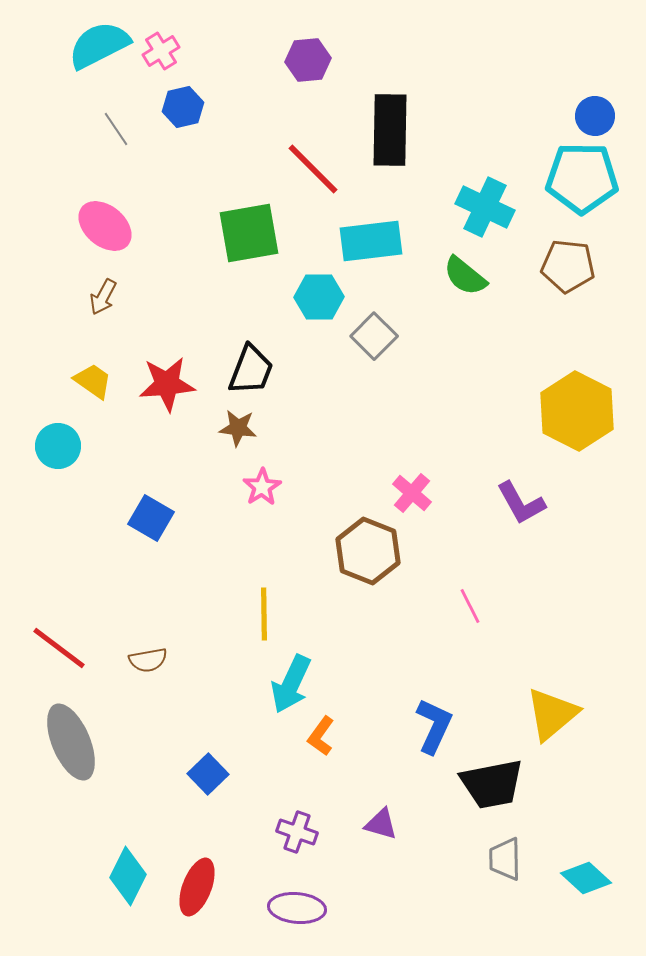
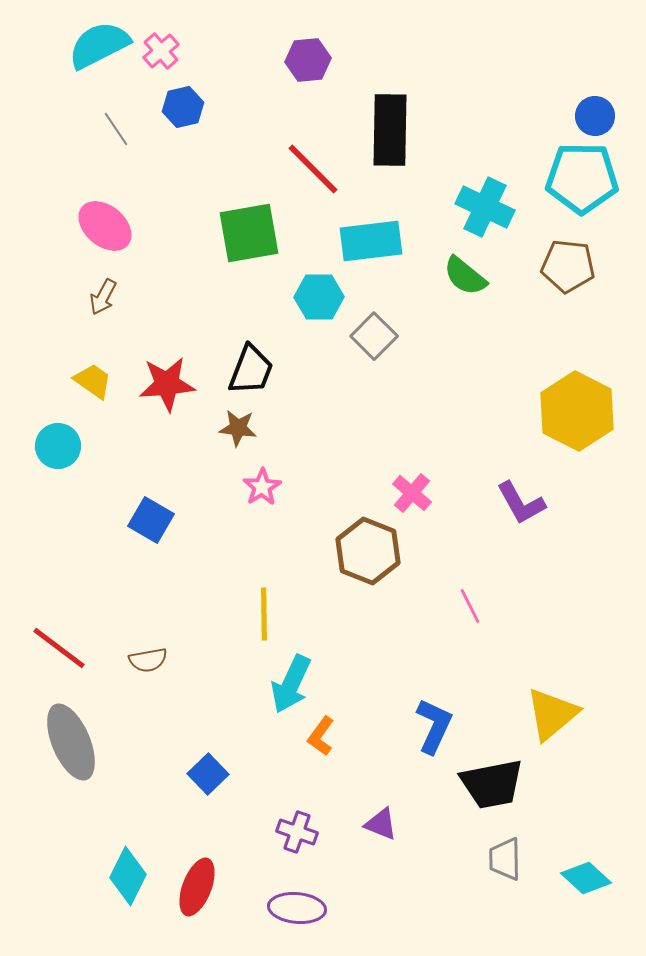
pink cross at (161, 51): rotated 9 degrees counterclockwise
blue square at (151, 518): moved 2 px down
purple triangle at (381, 824): rotated 6 degrees clockwise
